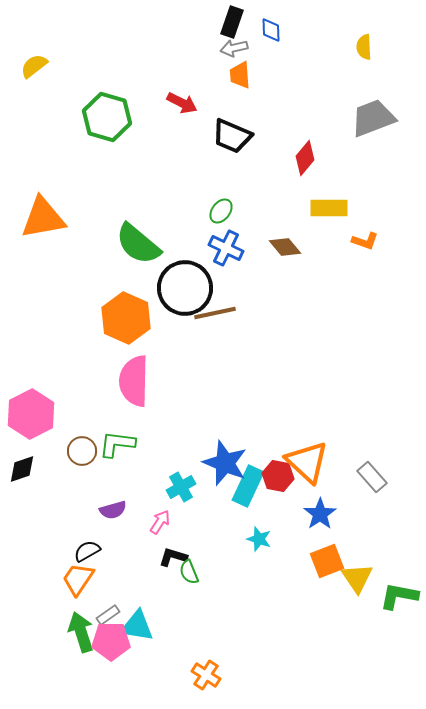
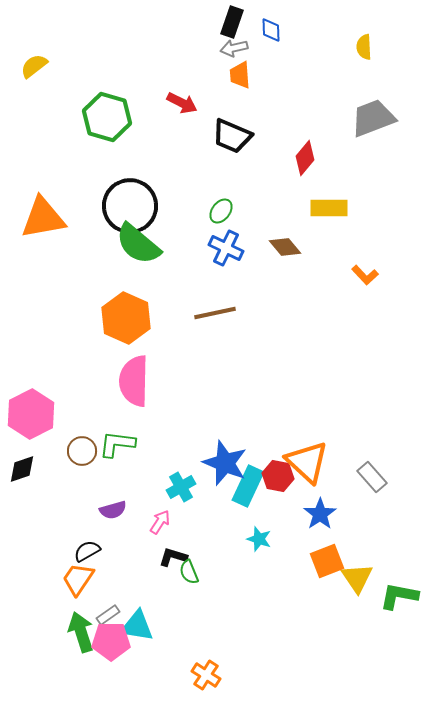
orange L-shape at (365, 241): moved 34 px down; rotated 28 degrees clockwise
black circle at (185, 288): moved 55 px left, 82 px up
